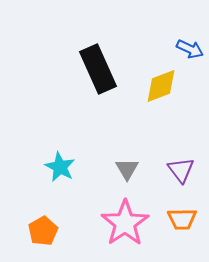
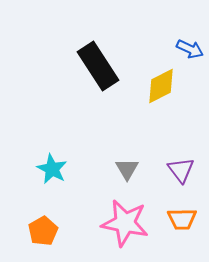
black rectangle: moved 3 px up; rotated 9 degrees counterclockwise
yellow diamond: rotated 6 degrees counterclockwise
cyan star: moved 8 px left, 2 px down
pink star: rotated 27 degrees counterclockwise
